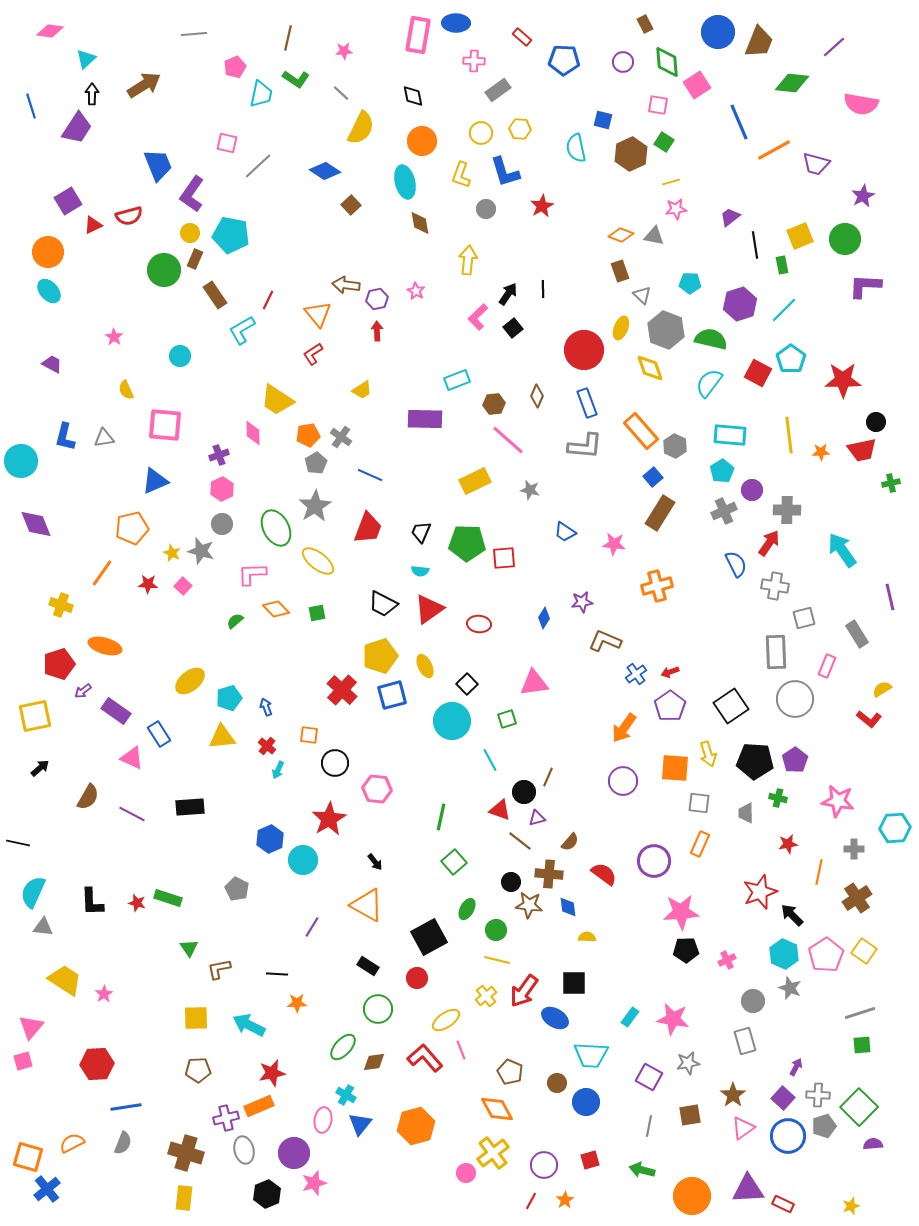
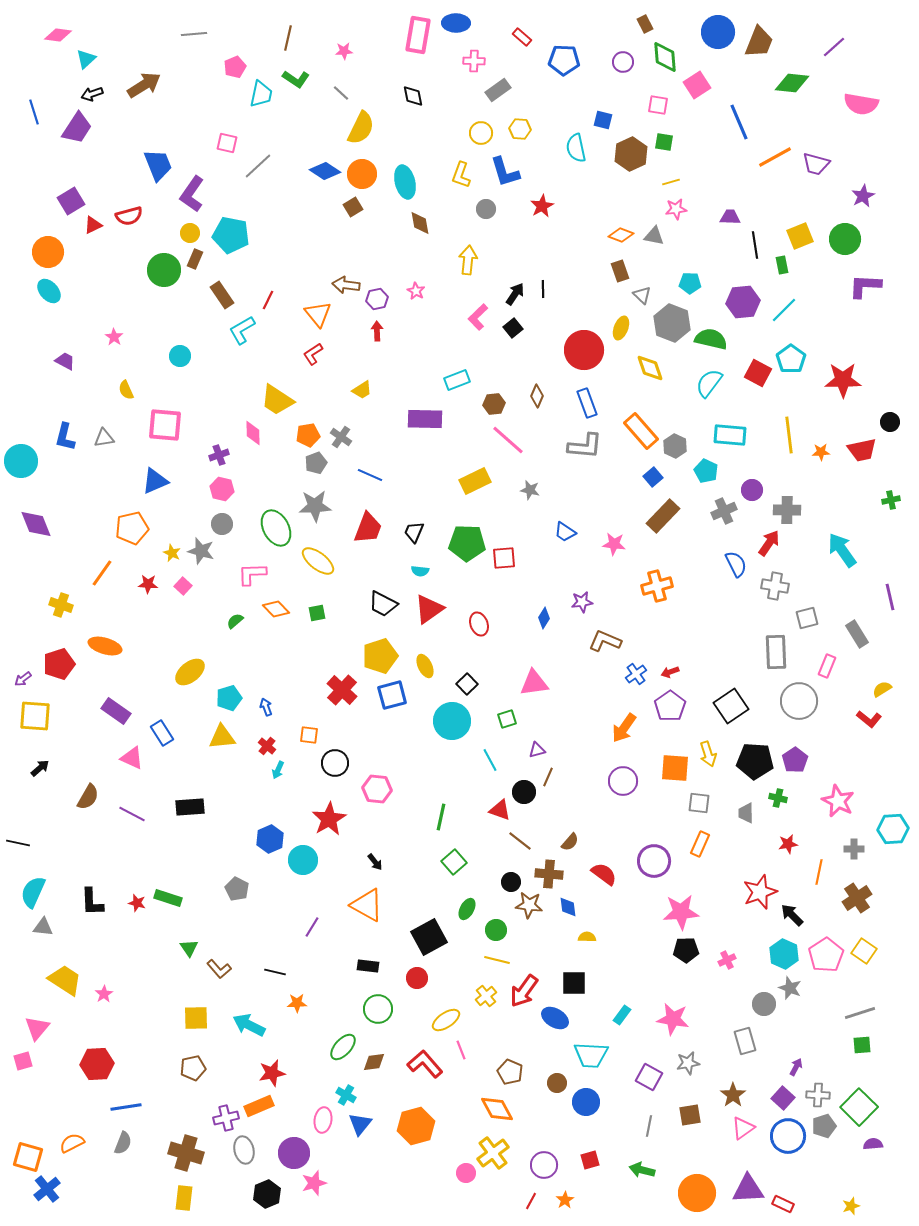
pink diamond at (50, 31): moved 8 px right, 4 px down
green diamond at (667, 62): moved 2 px left, 5 px up
black arrow at (92, 94): rotated 110 degrees counterclockwise
blue line at (31, 106): moved 3 px right, 6 px down
orange circle at (422, 141): moved 60 px left, 33 px down
green square at (664, 142): rotated 24 degrees counterclockwise
orange line at (774, 150): moved 1 px right, 7 px down
purple square at (68, 201): moved 3 px right
brown square at (351, 205): moved 2 px right, 2 px down; rotated 12 degrees clockwise
purple trapezoid at (730, 217): rotated 40 degrees clockwise
black arrow at (508, 294): moved 7 px right
brown rectangle at (215, 295): moved 7 px right
purple hexagon at (740, 304): moved 3 px right, 2 px up; rotated 12 degrees clockwise
gray hexagon at (666, 330): moved 6 px right, 7 px up
purple trapezoid at (52, 364): moved 13 px right, 3 px up
black circle at (876, 422): moved 14 px right
gray pentagon at (316, 463): rotated 10 degrees clockwise
cyan pentagon at (722, 471): moved 16 px left; rotated 15 degrees counterclockwise
green cross at (891, 483): moved 17 px down
pink hexagon at (222, 489): rotated 20 degrees counterclockwise
gray star at (315, 506): rotated 28 degrees clockwise
brown rectangle at (660, 513): moved 3 px right, 3 px down; rotated 12 degrees clockwise
black trapezoid at (421, 532): moved 7 px left
gray square at (804, 618): moved 3 px right
red ellipse at (479, 624): rotated 65 degrees clockwise
yellow ellipse at (190, 681): moved 9 px up
purple arrow at (83, 691): moved 60 px left, 12 px up
gray circle at (795, 699): moved 4 px right, 2 px down
yellow square at (35, 716): rotated 16 degrees clockwise
blue rectangle at (159, 734): moved 3 px right, 1 px up
pink star at (838, 801): rotated 16 degrees clockwise
purple triangle at (537, 818): moved 68 px up
cyan hexagon at (895, 828): moved 2 px left, 1 px down
black rectangle at (368, 966): rotated 25 degrees counterclockwise
brown L-shape at (219, 969): rotated 120 degrees counterclockwise
black line at (277, 974): moved 2 px left, 2 px up; rotated 10 degrees clockwise
gray circle at (753, 1001): moved 11 px right, 3 px down
cyan rectangle at (630, 1017): moved 8 px left, 2 px up
pink triangle at (31, 1027): moved 6 px right, 1 px down
red L-shape at (425, 1058): moved 6 px down
brown pentagon at (198, 1070): moved 5 px left, 2 px up; rotated 10 degrees counterclockwise
orange circle at (692, 1196): moved 5 px right, 3 px up
